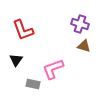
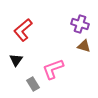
red L-shape: rotated 70 degrees clockwise
gray rectangle: rotated 48 degrees clockwise
